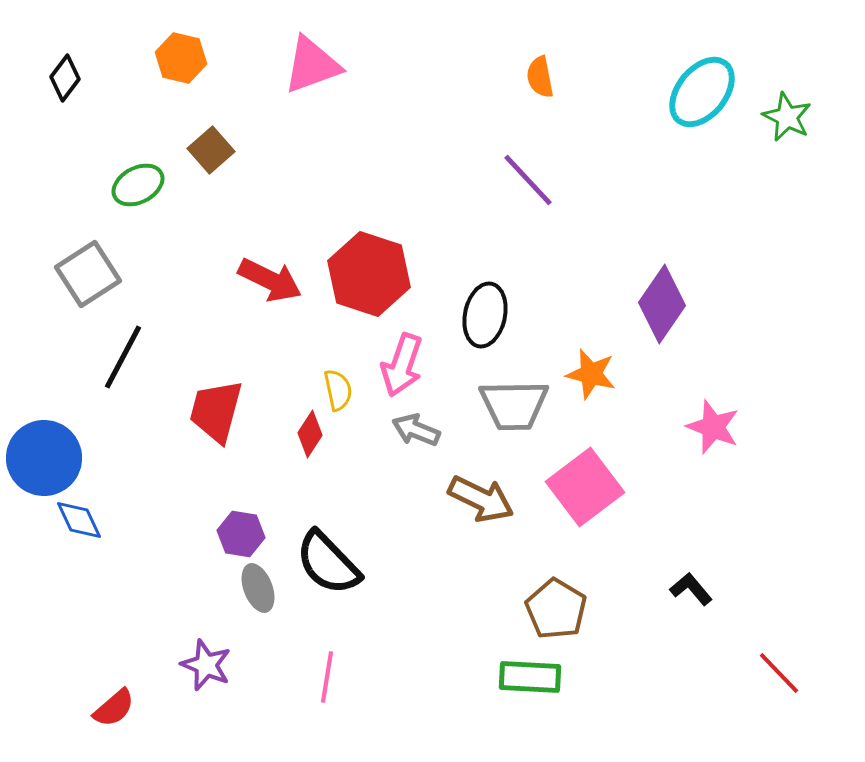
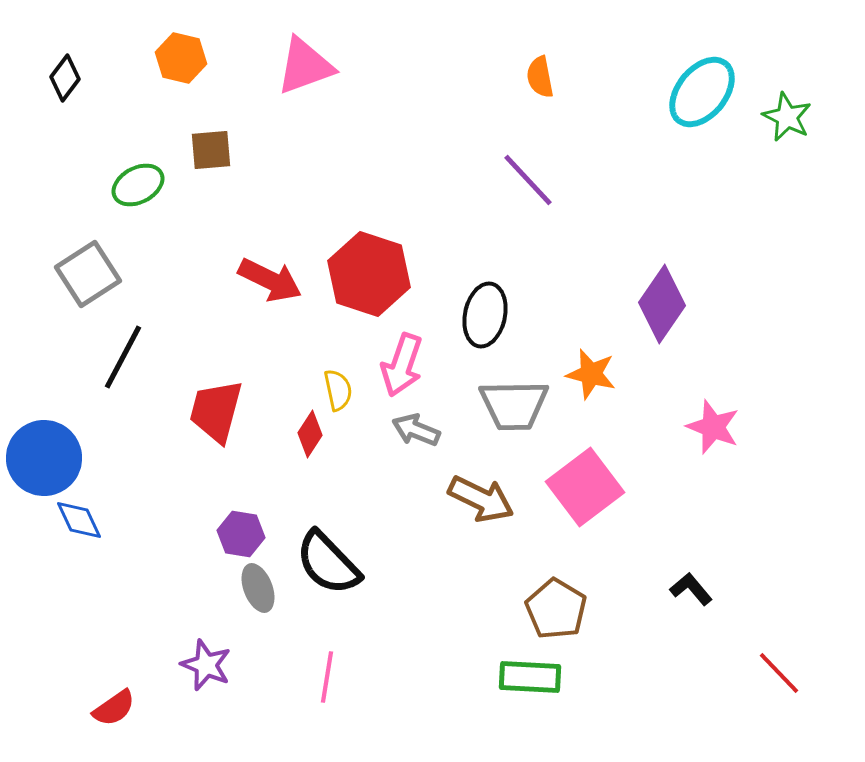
pink triangle: moved 7 px left, 1 px down
brown square: rotated 36 degrees clockwise
red semicircle: rotated 6 degrees clockwise
